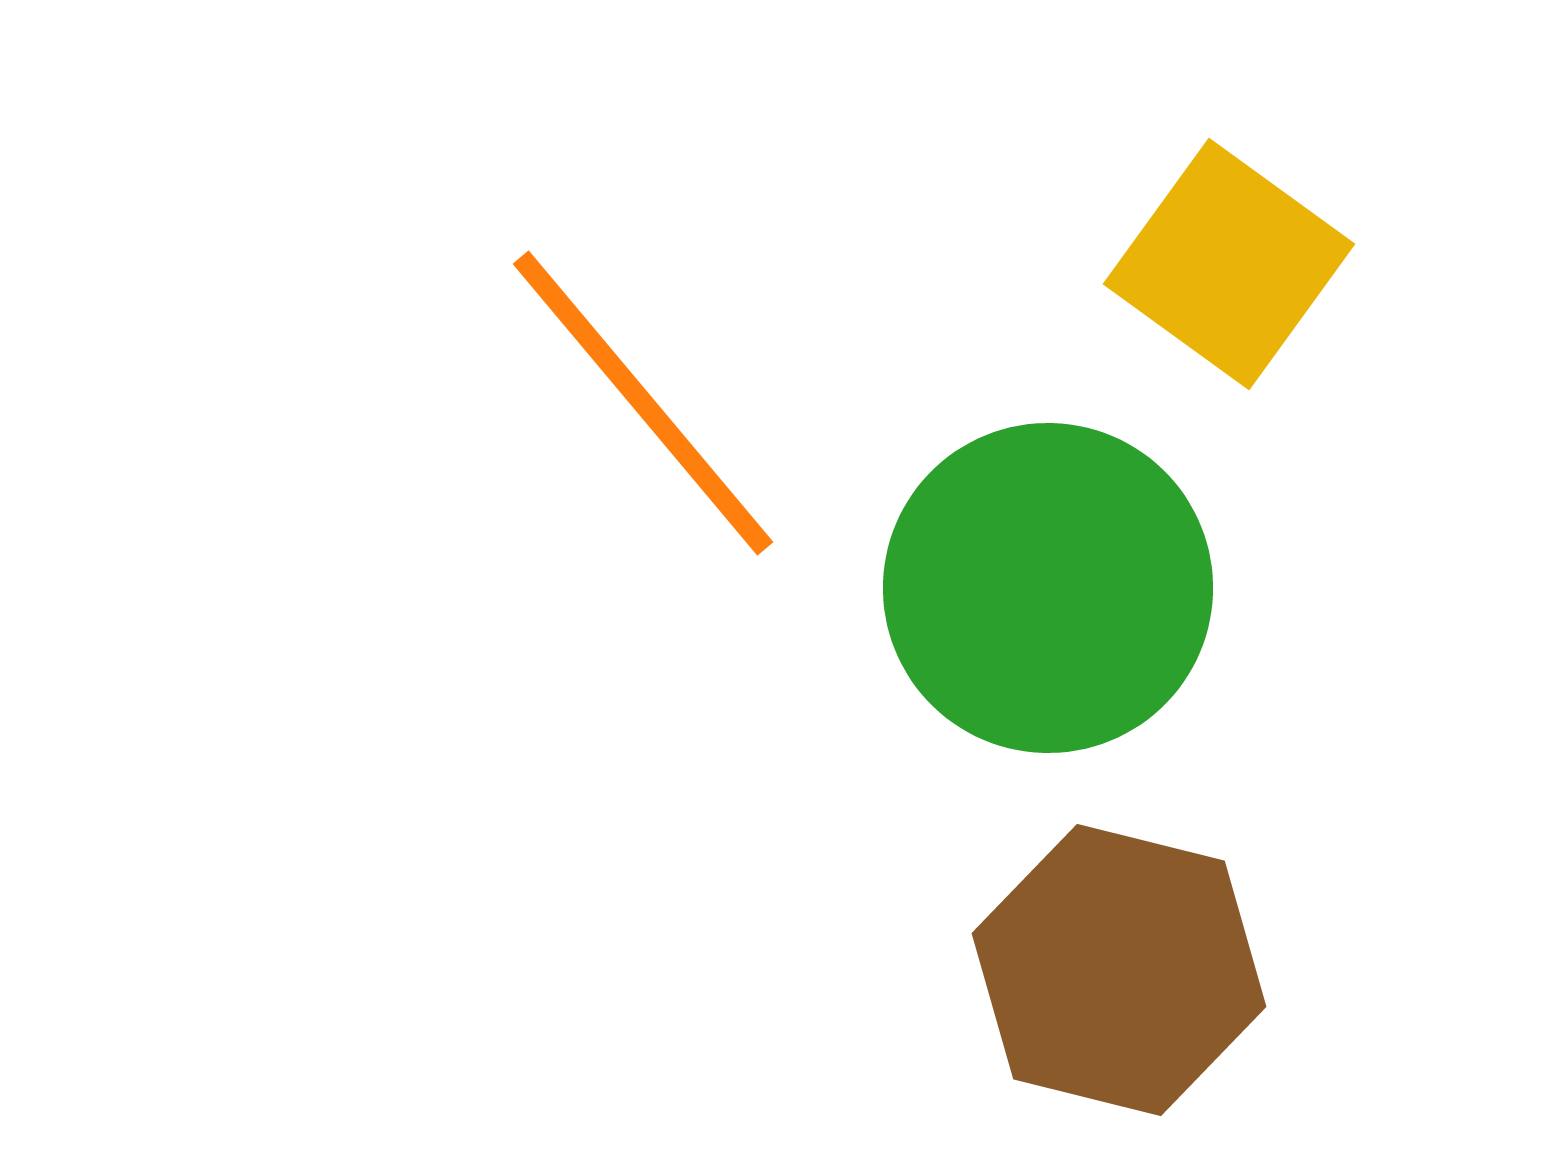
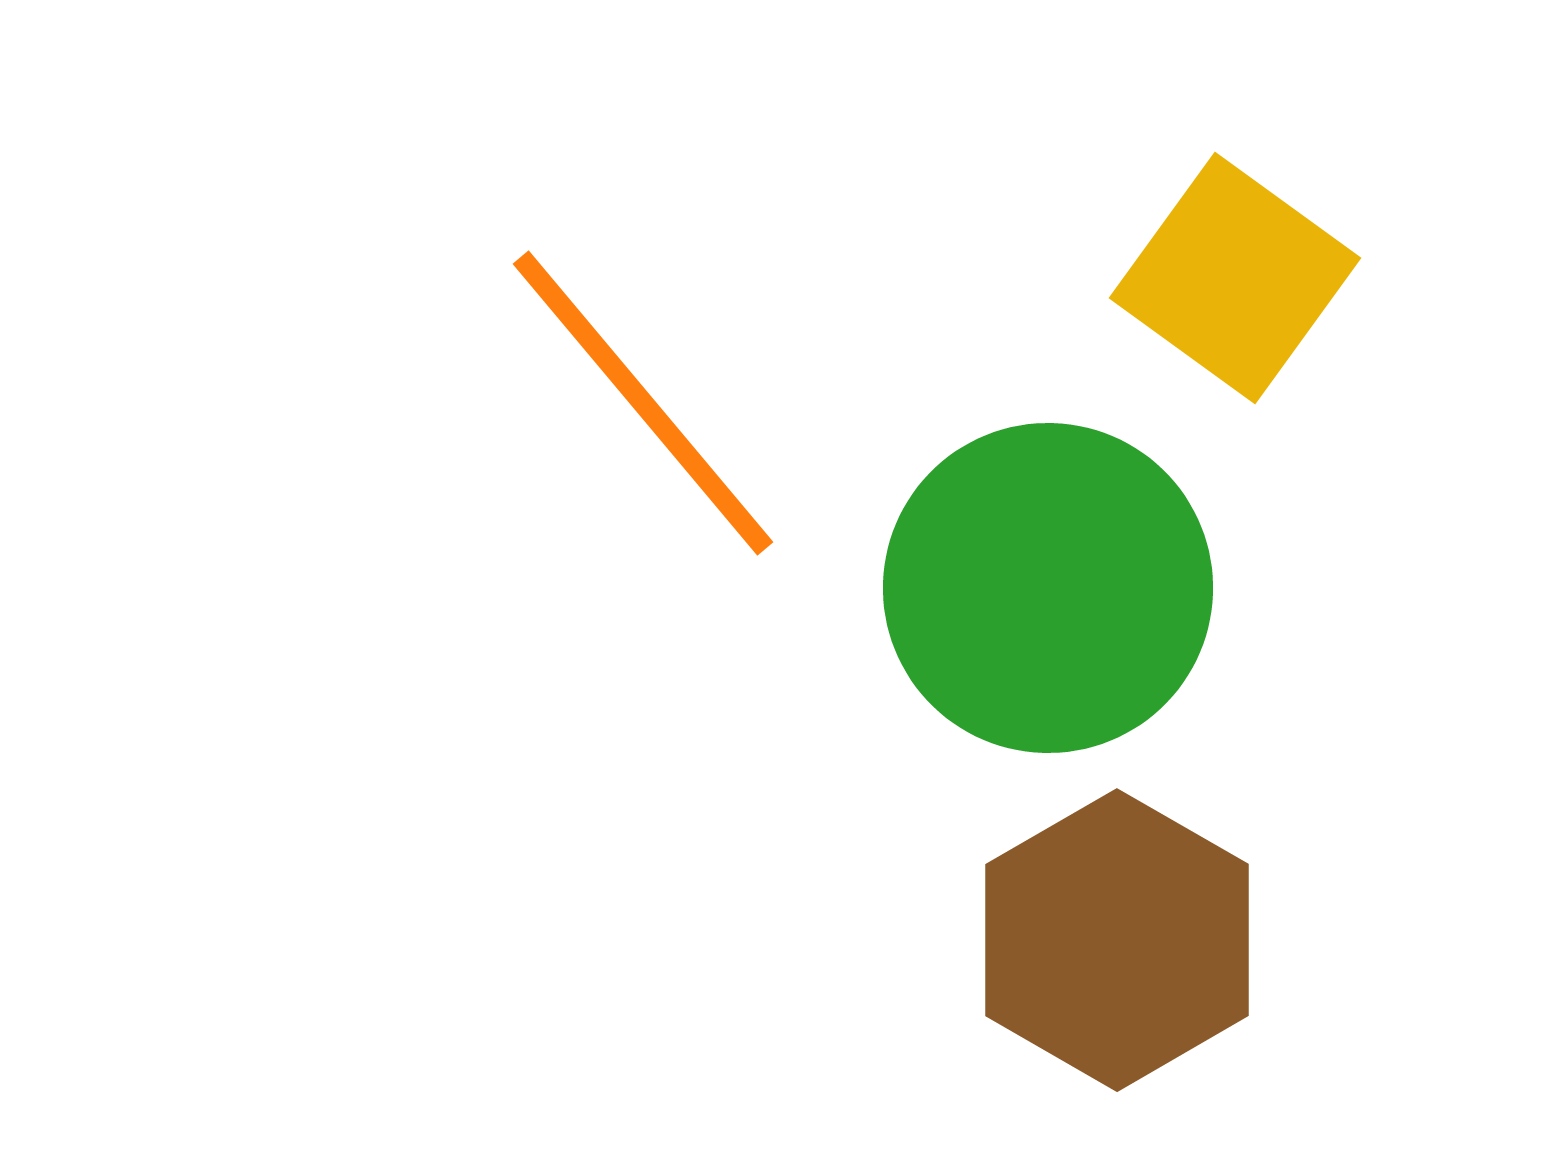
yellow square: moved 6 px right, 14 px down
brown hexagon: moved 2 px left, 30 px up; rotated 16 degrees clockwise
